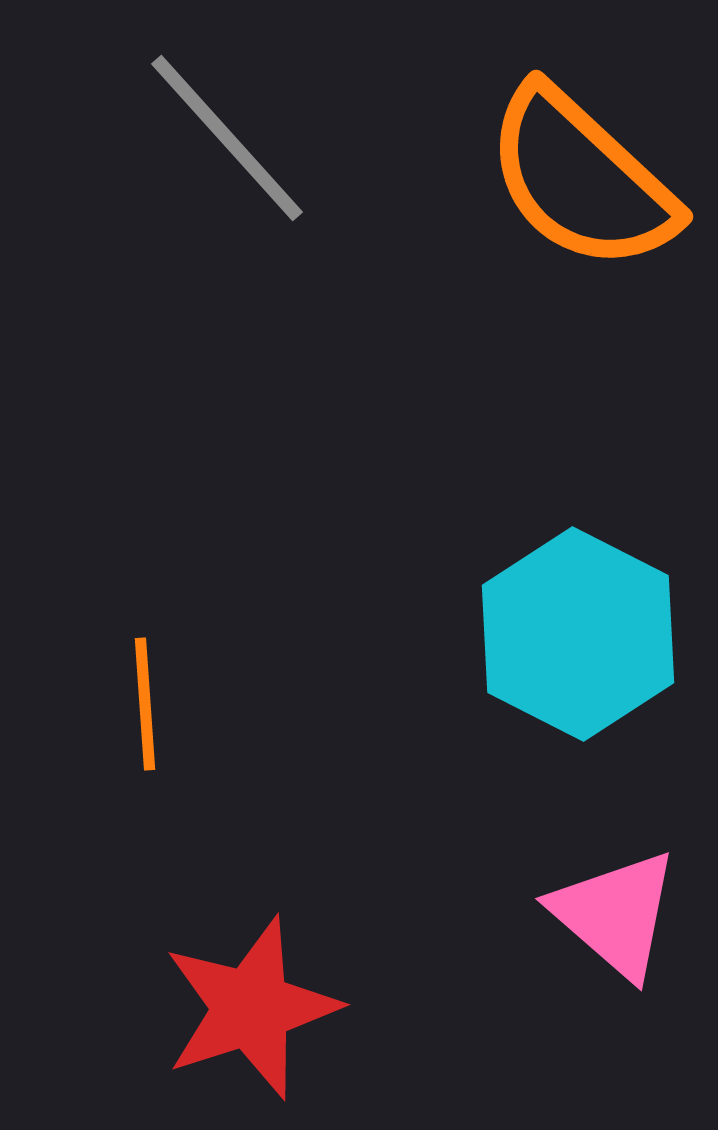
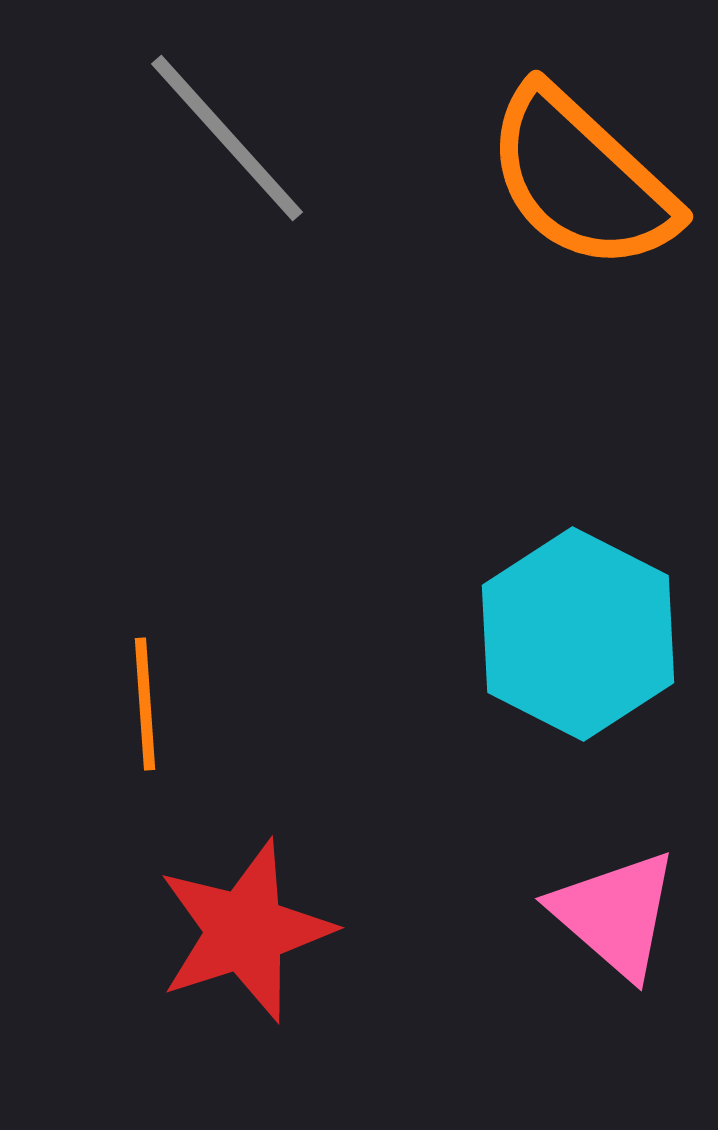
red star: moved 6 px left, 77 px up
